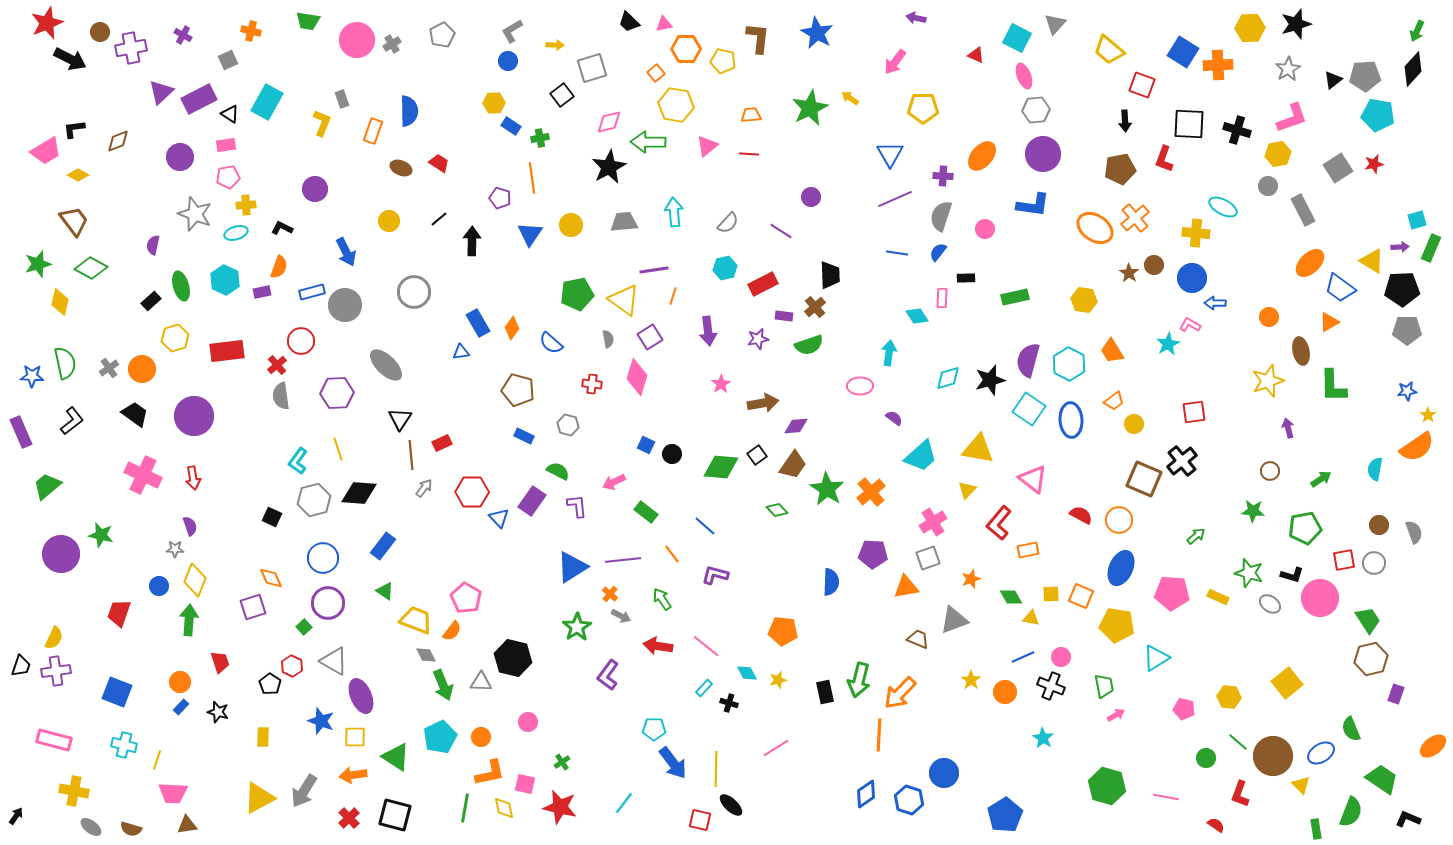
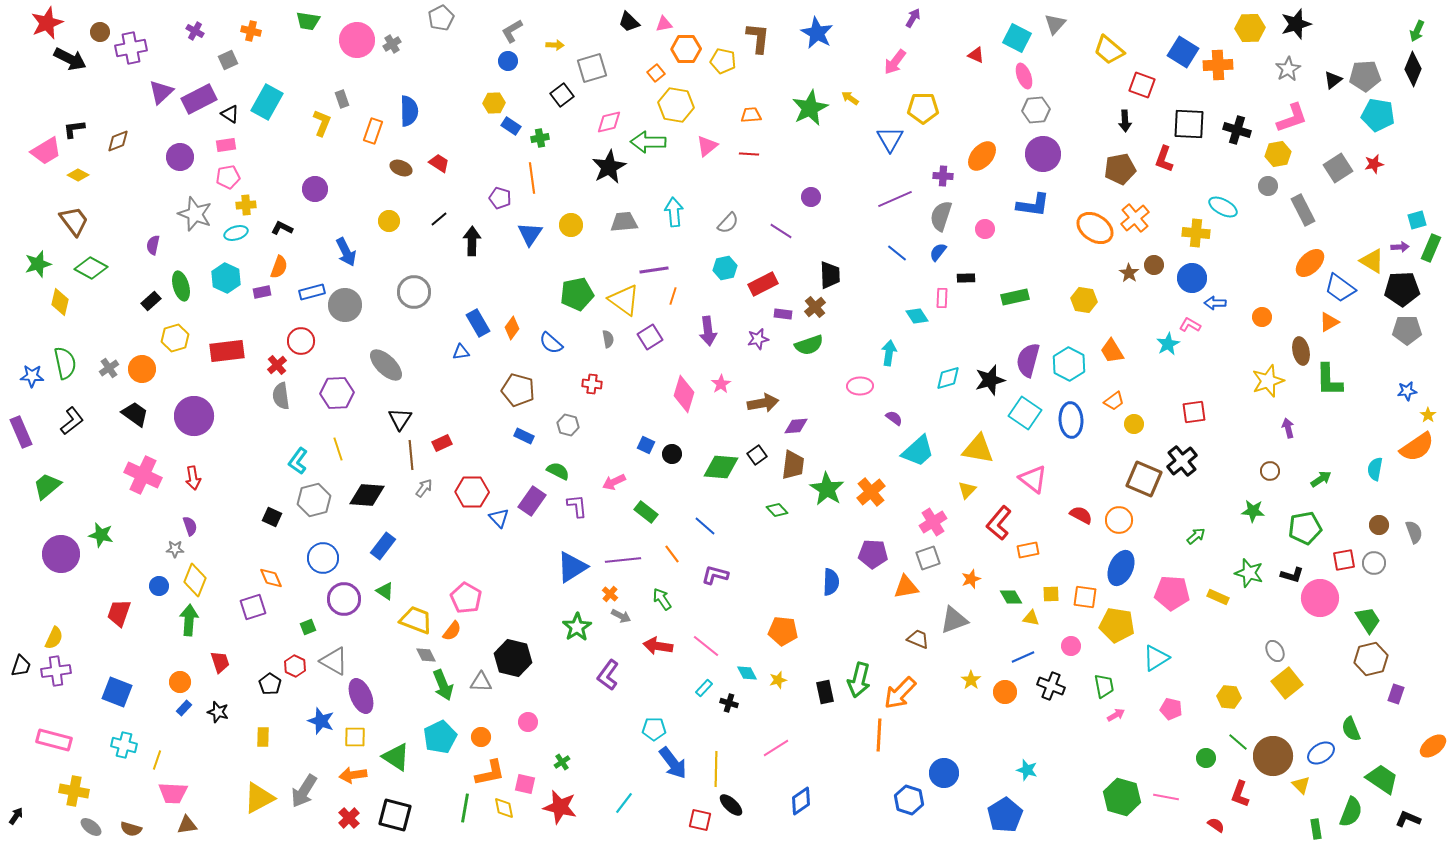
purple arrow at (916, 18): moved 3 px left; rotated 108 degrees clockwise
purple cross at (183, 35): moved 12 px right, 4 px up
gray pentagon at (442, 35): moved 1 px left, 17 px up
black diamond at (1413, 69): rotated 20 degrees counterclockwise
blue triangle at (890, 154): moved 15 px up
blue line at (897, 253): rotated 30 degrees clockwise
cyan hexagon at (225, 280): moved 1 px right, 2 px up
purple rectangle at (784, 316): moved 1 px left, 2 px up
orange circle at (1269, 317): moved 7 px left
pink diamond at (637, 377): moved 47 px right, 17 px down
green L-shape at (1333, 386): moved 4 px left, 6 px up
cyan square at (1029, 409): moved 4 px left, 4 px down
cyan trapezoid at (921, 456): moved 3 px left, 5 px up
brown trapezoid at (793, 465): rotated 28 degrees counterclockwise
black diamond at (359, 493): moved 8 px right, 2 px down
orange square at (1081, 596): moved 4 px right, 1 px down; rotated 15 degrees counterclockwise
purple circle at (328, 603): moved 16 px right, 4 px up
gray ellipse at (1270, 604): moved 5 px right, 47 px down; rotated 25 degrees clockwise
green square at (304, 627): moved 4 px right; rotated 21 degrees clockwise
pink circle at (1061, 657): moved 10 px right, 11 px up
red hexagon at (292, 666): moved 3 px right
blue rectangle at (181, 707): moved 3 px right, 1 px down
pink pentagon at (1184, 709): moved 13 px left
cyan star at (1043, 738): moved 16 px left, 32 px down; rotated 15 degrees counterclockwise
green hexagon at (1107, 786): moved 15 px right, 11 px down
blue diamond at (866, 794): moved 65 px left, 7 px down
